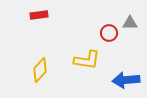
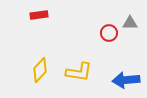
yellow L-shape: moved 8 px left, 12 px down
